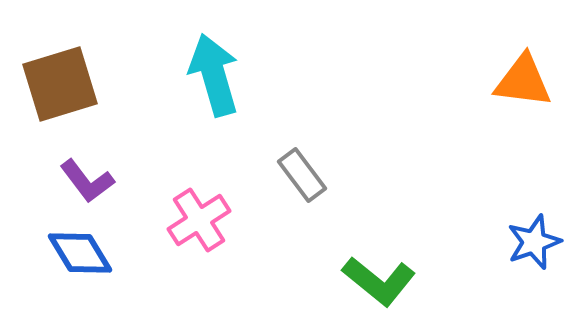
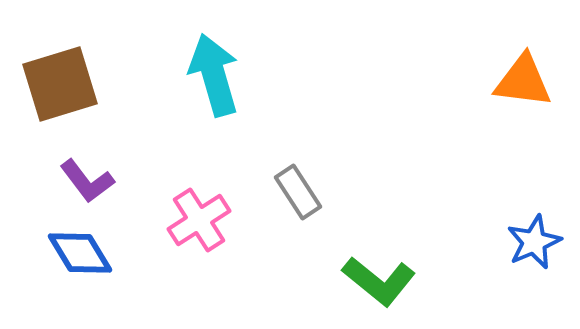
gray rectangle: moved 4 px left, 17 px down; rotated 4 degrees clockwise
blue star: rotated 4 degrees counterclockwise
